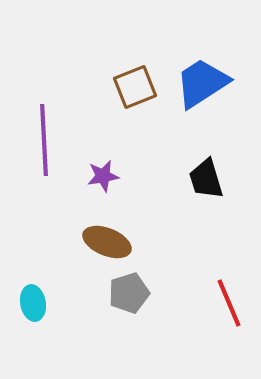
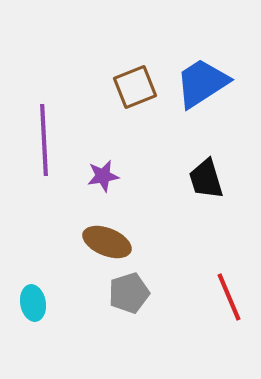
red line: moved 6 px up
